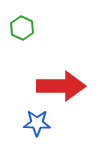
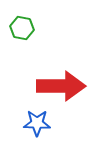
green hexagon: rotated 15 degrees counterclockwise
